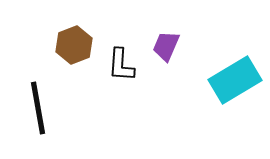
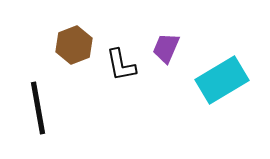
purple trapezoid: moved 2 px down
black L-shape: rotated 15 degrees counterclockwise
cyan rectangle: moved 13 px left
